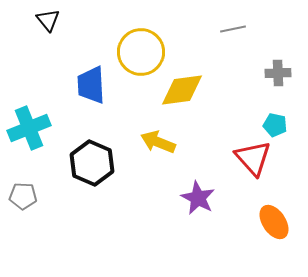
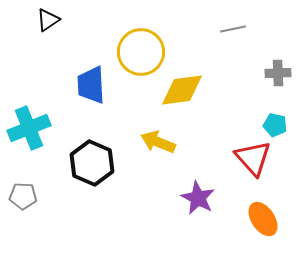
black triangle: rotated 35 degrees clockwise
orange ellipse: moved 11 px left, 3 px up
